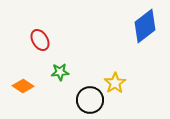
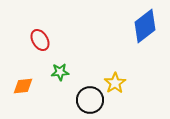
orange diamond: rotated 40 degrees counterclockwise
